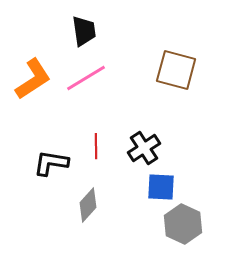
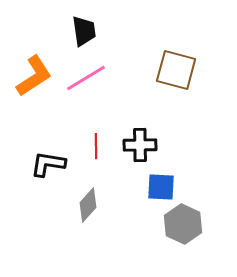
orange L-shape: moved 1 px right, 3 px up
black cross: moved 4 px left, 3 px up; rotated 32 degrees clockwise
black L-shape: moved 3 px left, 1 px down
